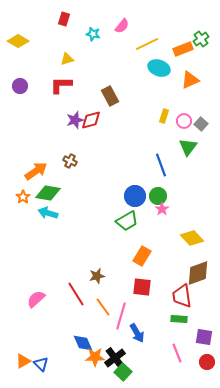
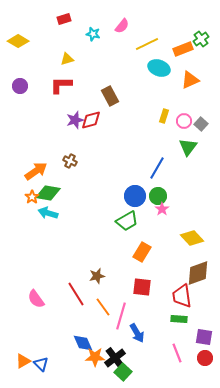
red rectangle at (64, 19): rotated 56 degrees clockwise
blue line at (161, 165): moved 4 px left, 3 px down; rotated 50 degrees clockwise
orange star at (23, 197): moved 9 px right
orange rectangle at (142, 256): moved 4 px up
pink semicircle at (36, 299): rotated 84 degrees counterclockwise
red circle at (207, 362): moved 2 px left, 4 px up
